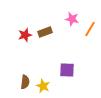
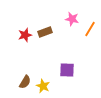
brown semicircle: rotated 24 degrees clockwise
